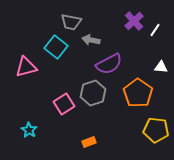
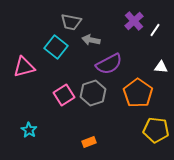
pink triangle: moved 2 px left
pink square: moved 9 px up
